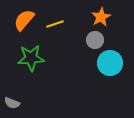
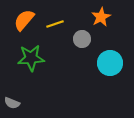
gray circle: moved 13 px left, 1 px up
